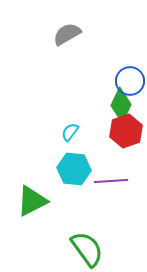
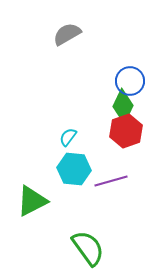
green diamond: moved 2 px right, 1 px down
cyan semicircle: moved 2 px left, 5 px down
purple line: rotated 12 degrees counterclockwise
green semicircle: moved 1 px right, 1 px up
